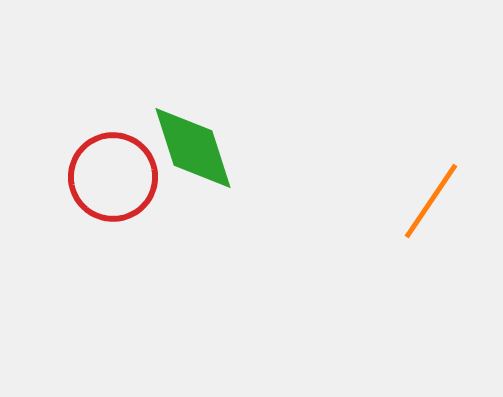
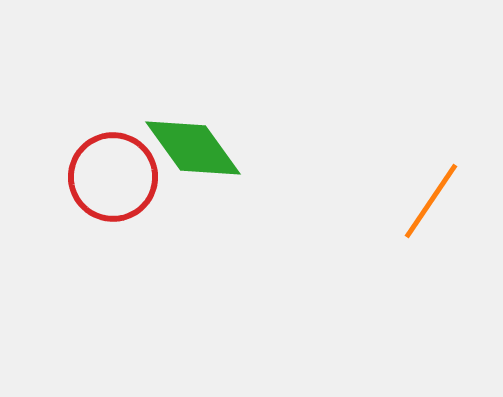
green diamond: rotated 18 degrees counterclockwise
